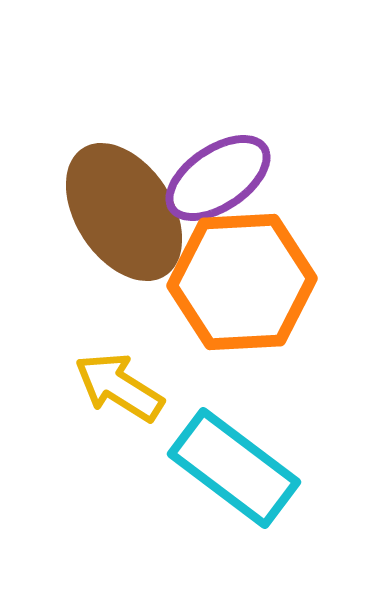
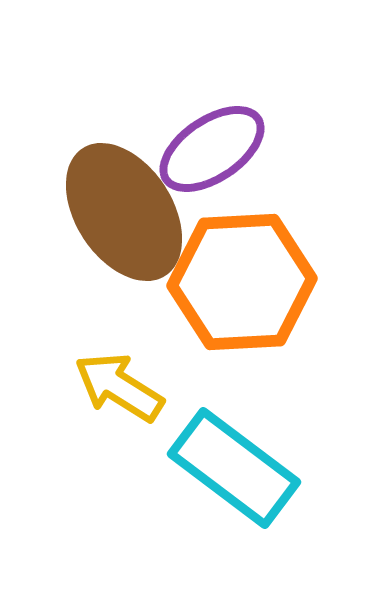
purple ellipse: moved 6 px left, 29 px up
